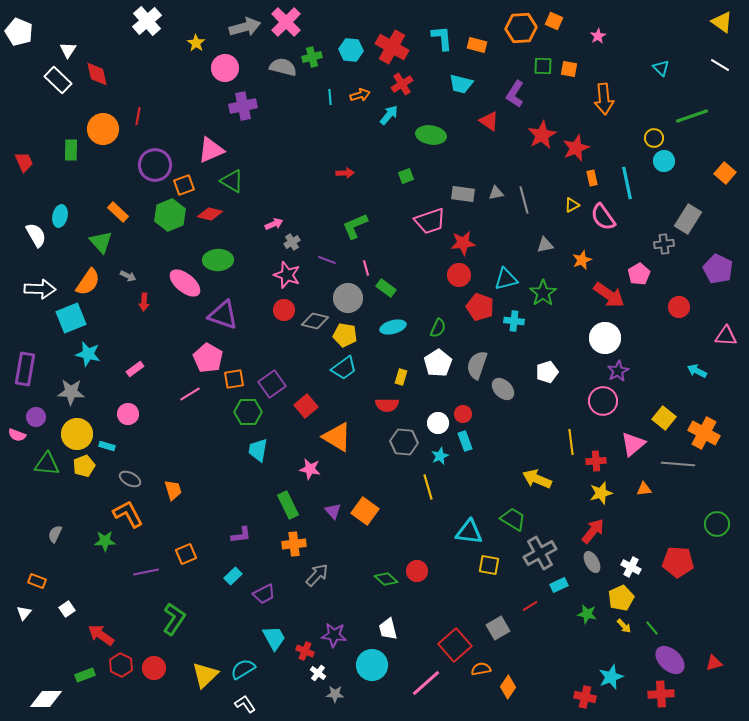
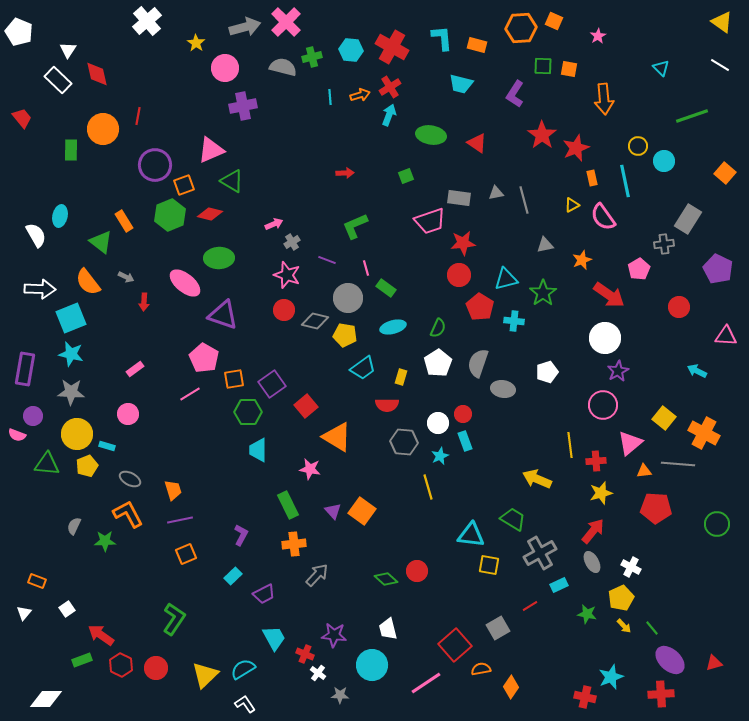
red cross at (402, 84): moved 12 px left, 3 px down
cyan arrow at (389, 115): rotated 20 degrees counterclockwise
red triangle at (489, 121): moved 12 px left, 22 px down
red star at (542, 135): rotated 8 degrees counterclockwise
yellow circle at (654, 138): moved 16 px left, 8 px down
red trapezoid at (24, 162): moved 2 px left, 44 px up; rotated 15 degrees counterclockwise
cyan line at (627, 183): moved 2 px left, 2 px up
gray rectangle at (463, 194): moved 4 px left, 4 px down
orange rectangle at (118, 212): moved 6 px right, 9 px down; rotated 15 degrees clockwise
green triangle at (101, 242): rotated 10 degrees counterclockwise
green ellipse at (218, 260): moved 1 px right, 2 px up
pink pentagon at (639, 274): moved 5 px up
gray arrow at (128, 276): moved 2 px left, 1 px down
orange semicircle at (88, 282): rotated 108 degrees clockwise
red pentagon at (480, 307): rotated 12 degrees clockwise
cyan star at (88, 354): moved 17 px left
pink pentagon at (208, 358): moved 4 px left
gray semicircle at (477, 365): moved 1 px right, 2 px up
cyan trapezoid at (344, 368): moved 19 px right
gray ellipse at (503, 389): rotated 35 degrees counterclockwise
pink circle at (603, 401): moved 4 px down
purple circle at (36, 417): moved 3 px left, 1 px up
yellow line at (571, 442): moved 1 px left, 3 px down
pink triangle at (633, 444): moved 3 px left, 1 px up
cyan trapezoid at (258, 450): rotated 10 degrees counterclockwise
yellow pentagon at (84, 466): moved 3 px right
orange triangle at (644, 489): moved 18 px up
orange square at (365, 511): moved 3 px left
cyan triangle at (469, 532): moved 2 px right, 3 px down
gray semicircle at (55, 534): moved 19 px right, 8 px up
purple L-shape at (241, 535): rotated 55 degrees counterclockwise
red pentagon at (678, 562): moved 22 px left, 54 px up
purple line at (146, 572): moved 34 px right, 52 px up
red cross at (305, 651): moved 3 px down
red circle at (154, 668): moved 2 px right
green rectangle at (85, 675): moved 3 px left, 15 px up
pink line at (426, 683): rotated 8 degrees clockwise
orange diamond at (508, 687): moved 3 px right
gray star at (335, 694): moved 5 px right, 1 px down
